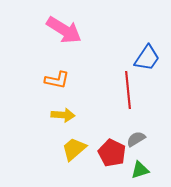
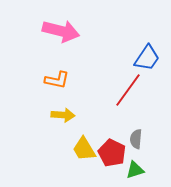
pink arrow: moved 3 px left, 1 px down; rotated 18 degrees counterclockwise
red line: rotated 42 degrees clockwise
gray semicircle: rotated 54 degrees counterclockwise
yellow trapezoid: moved 10 px right; rotated 80 degrees counterclockwise
green triangle: moved 5 px left
